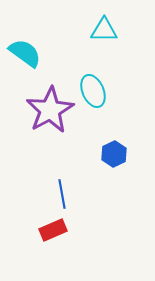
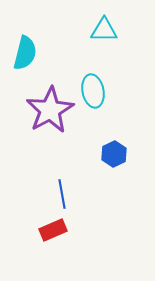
cyan semicircle: rotated 68 degrees clockwise
cyan ellipse: rotated 12 degrees clockwise
